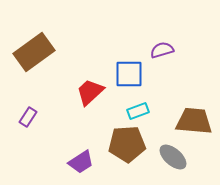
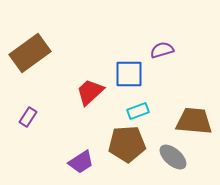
brown rectangle: moved 4 px left, 1 px down
